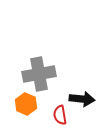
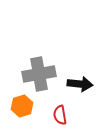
black arrow: moved 2 px left, 15 px up
orange hexagon: moved 4 px left, 2 px down; rotated 20 degrees clockwise
